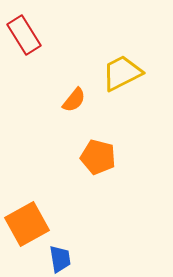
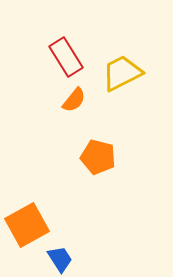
red rectangle: moved 42 px right, 22 px down
orange square: moved 1 px down
blue trapezoid: rotated 24 degrees counterclockwise
